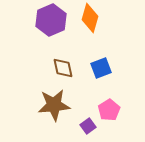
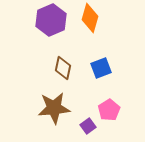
brown diamond: rotated 25 degrees clockwise
brown star: moved 3 px down
